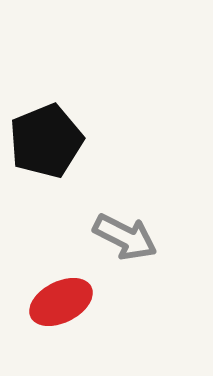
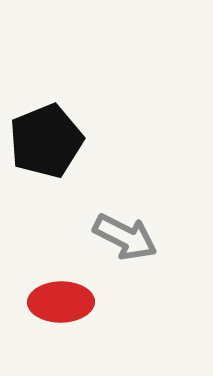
red ellipse: rotated 26 degrees clockwise
